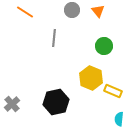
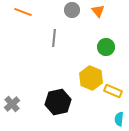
orange line: moved 2 px left; rotated 12 degrees counterclockwise
green circle: moved 2 px right, 1 px down
black hexagon: moved 2 px right
